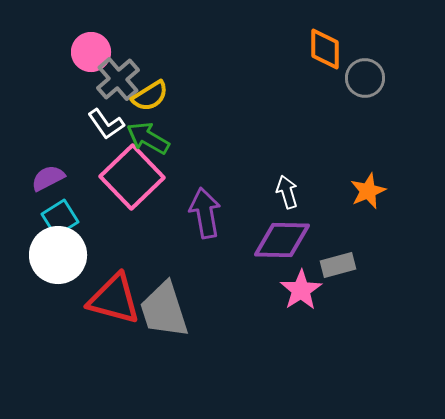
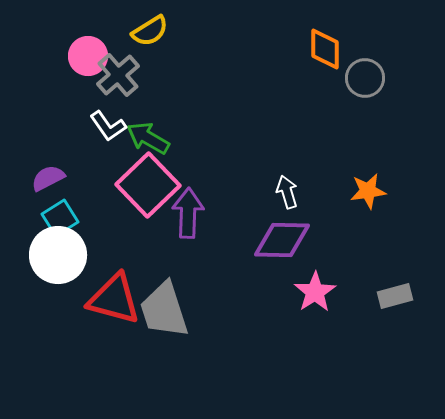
pink circle: moved 3 px left, 4 px down
gray cross: moved 4 px up
yellow semicircle: moved 65 px up
white L-shape: moved 2 px right, 2 px down
pink square: moved 16 px right, 8 px down
orange star: rotated 15 degrees clockwise
purple arrow: moved 17 px left; rotated 12 degrees clockwise
gray rectangle: moved 57 px right, 31 px down
pink star: moved 14 px right, 2 px down
